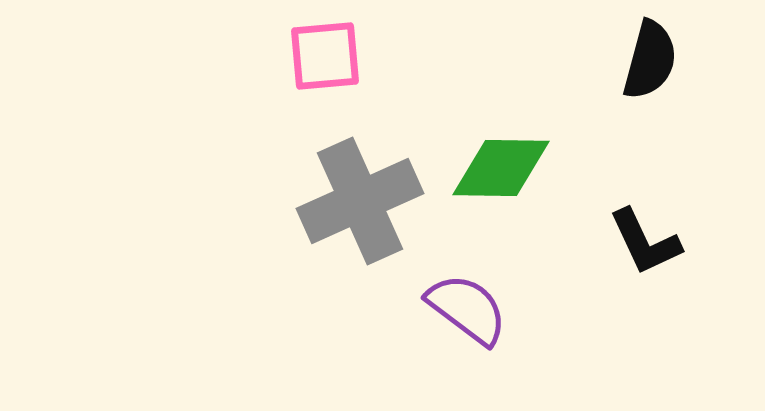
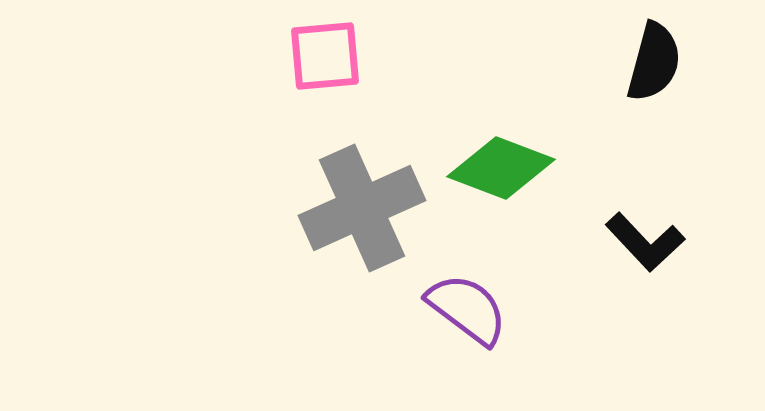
black semicircle: moved 4 px right, 2 px down
green diamond: rotated 20 degrees clockwise
gray cross: moved 2 px right, 7 px down
black L-shape: rotated 18 degrees counterclockwise
